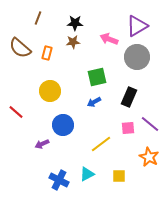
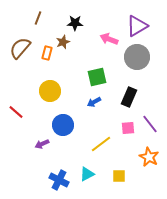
brown star: moved 10 px left; rotated 16 degrees counterclockwise
brown semicircle: rotated 90 degrees clockwise
purple line: rotated 12 degrees clockwise
